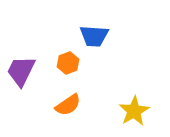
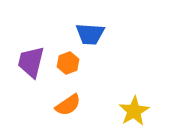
blue trapezoid: moved 4 px left, 2 px up
purple trapezoid: moved 10 px right, 9 px up; rotated 12 degrees counterclockwise
